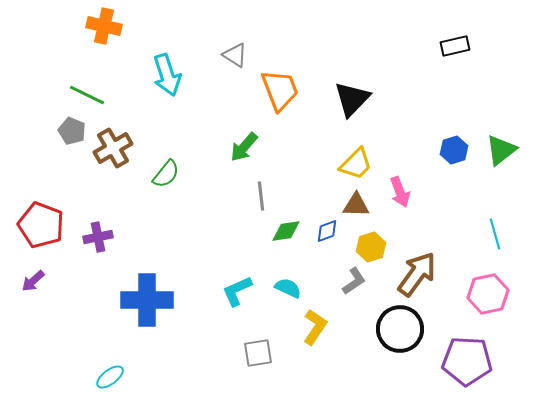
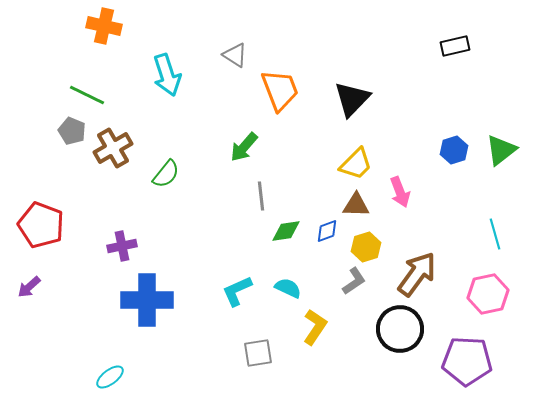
purple cross: moved 24 px right, 9 px down
yellow hexagon: moved 5 px left
purple arrow: moved 4 px left, 6 px down
